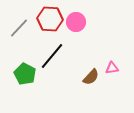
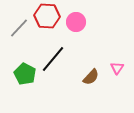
red hexagon: moved 3 px left, 3 px up
black line: moved 1 px right, 3 px down
pink triangle: moved 5 px right; rotated 48 degrees counterclockwise
